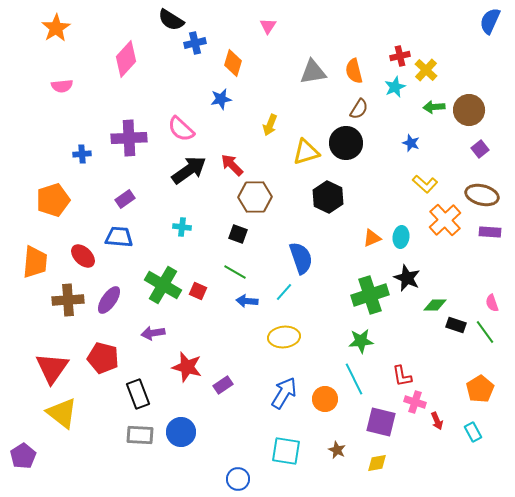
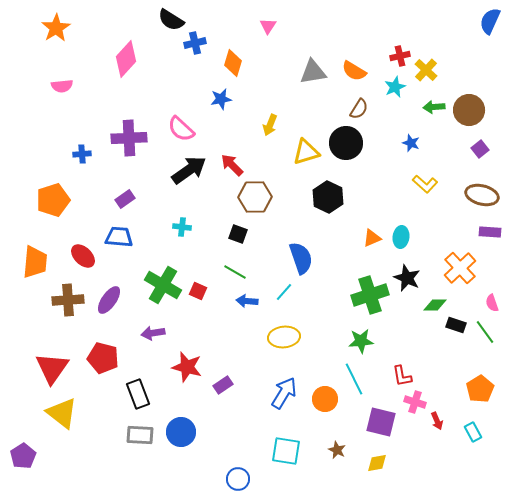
orange semicircle at (354, 71): rotated 45 degrees counterclockwise
orange cross at (445, 220): moved 15 px right, 48 px down
